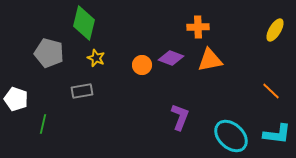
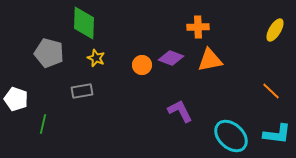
green diamond: rotated 12 degrees counterclockwise
purple L-shape: moved 6 px up; rotated 48 degrees counterclockwise
